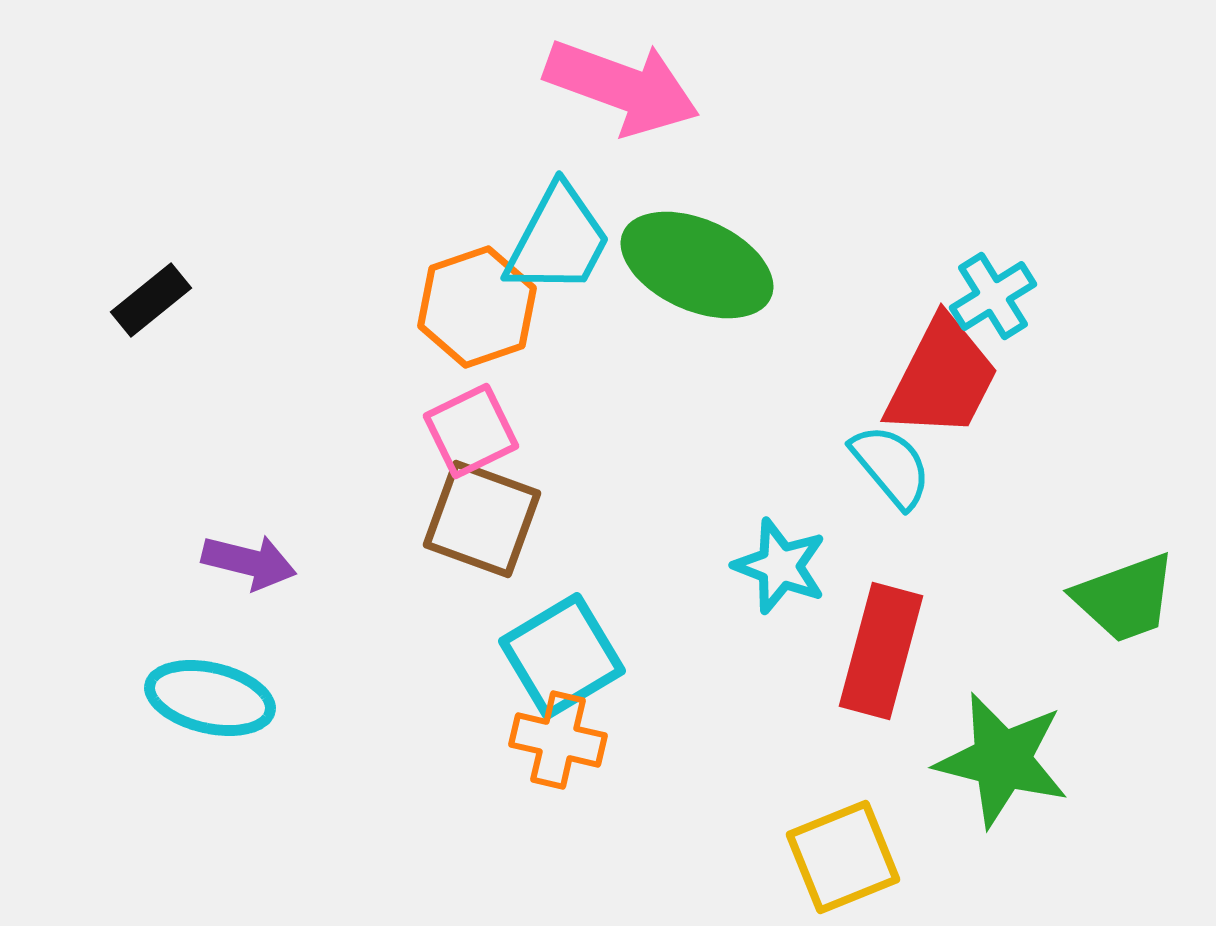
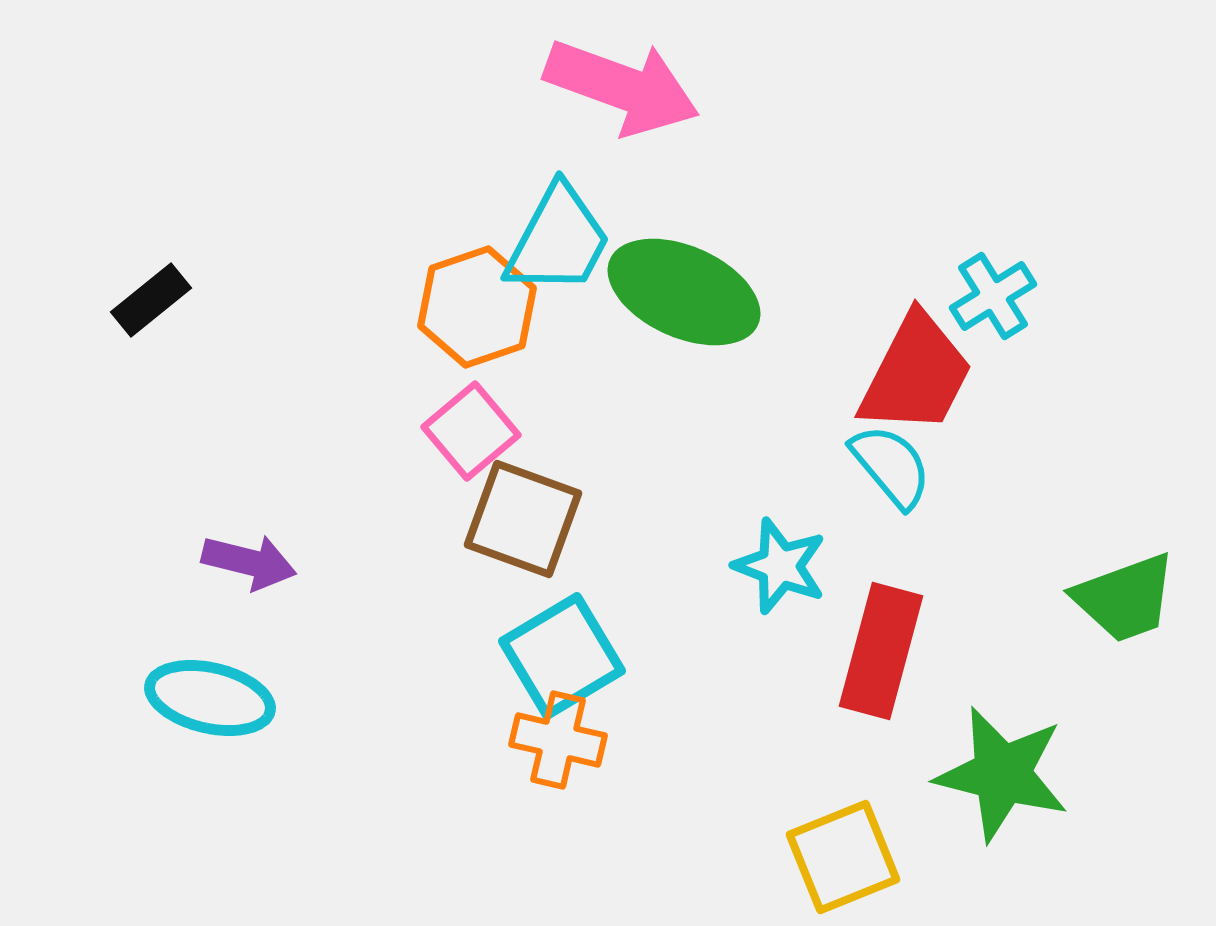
green ellipse: moved 13 px left, 27 px down
red trapezoid: moved 26 px left, 4 px up
pink square: rotated 14 degrees counterclockwise
brown square: moved 41 px right
green star: moved 14 px down
